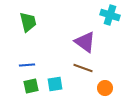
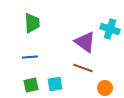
cyan cross: moved 14 px down
green trapezoid: moved 4 px right, 1 px down; rotated 10 degrees clockwise
blue line: moved 3 px right, 8 px up
green square: moved 1 px up
